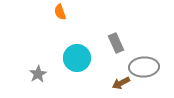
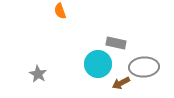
orange semicircle: moved 1 px up
gray rectangle: rotated 54 degrees counterclockwise
cyan circle: moved 21 px right, 6 px down
gray star: rotated 12 degrees counterclockwise
